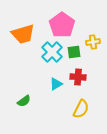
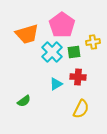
orange trapezoid: moved 4 px right
